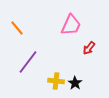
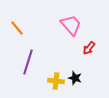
pink trapezoid: rotated 65 degrees counterclockwise
purple line: rotated 20 degrees counterclockwise
black star: moved 5 px up; rotated 16 degrees counterclockwise
